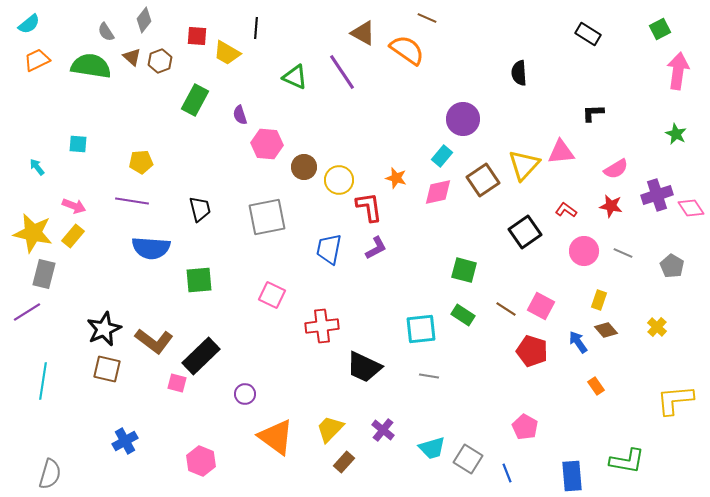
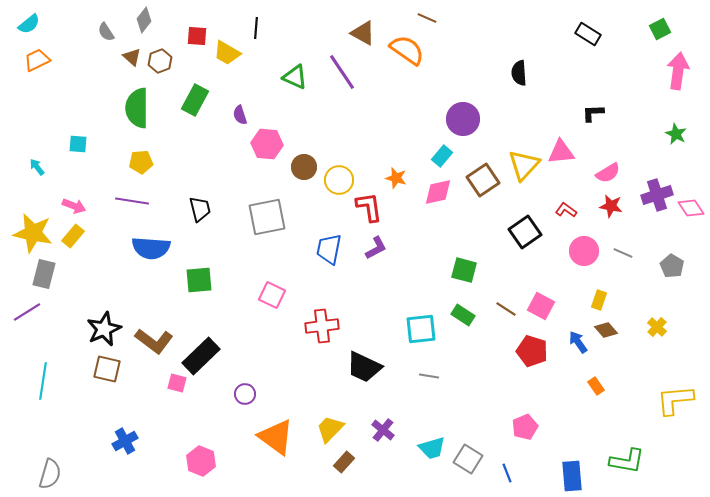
green semicircle at (91, 66): moved 46 px right, 42 px down; rotated 99 degrees counterclockwise
pink semicircle at (616, 169): moved 8 px left, 4 px down
pink pentagon at (525, 427): rotated 20 degrees clockwise
